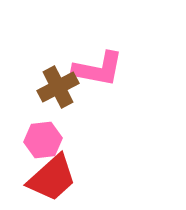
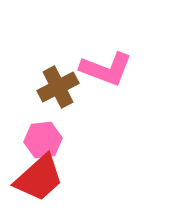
pink L-shape: moved 8 px right; rotated 10 degrees clockwise
red trapezoid: moved 13 px left
